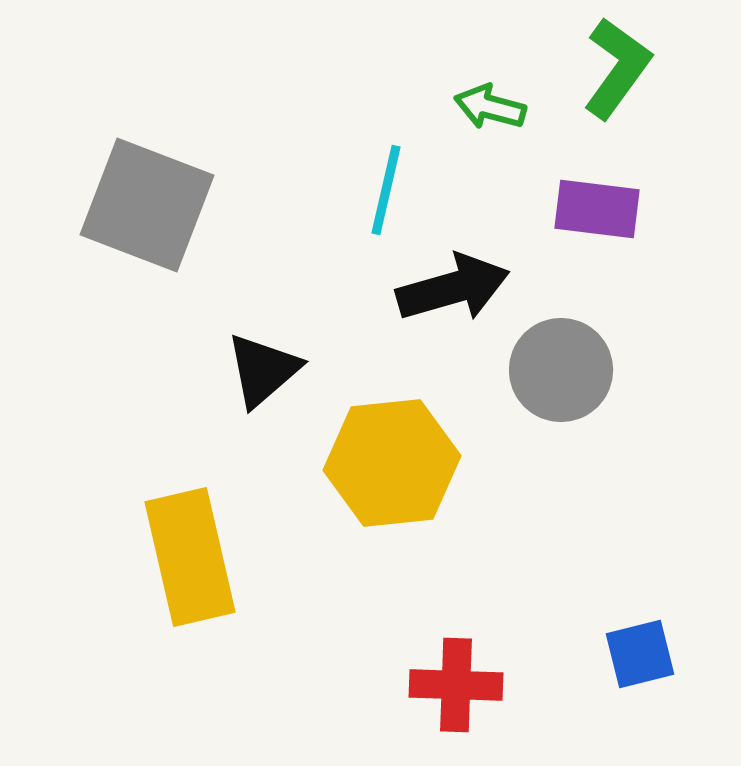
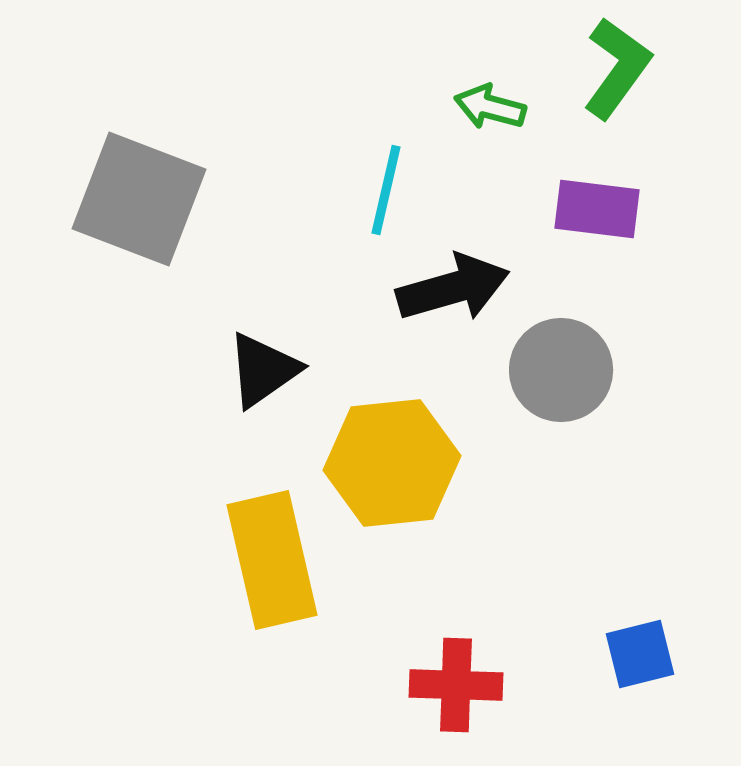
gray square: moved 8 px left, 6 px up
black triangle: rotated 6 degrees clockwise
yellow rectangle: moved 82 px right, 3 px down
